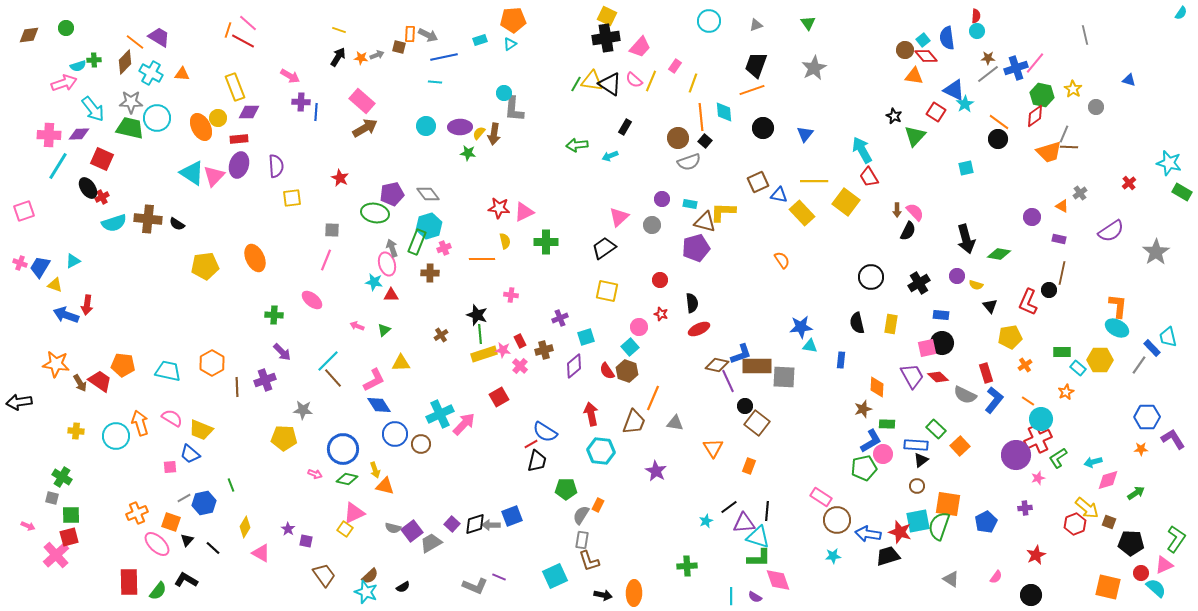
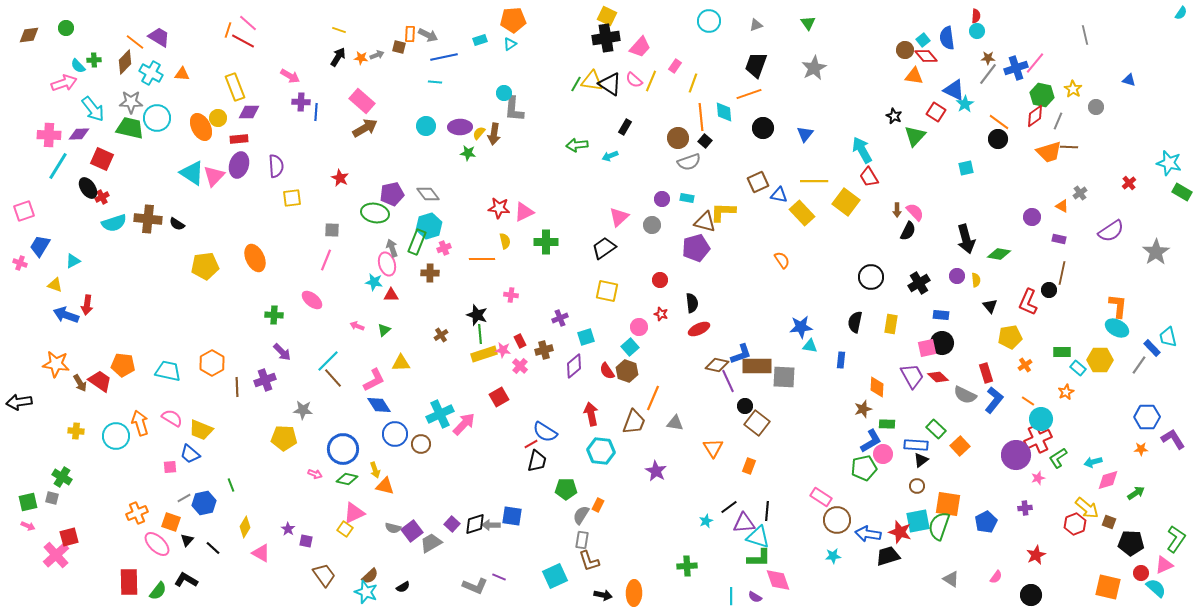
cyan semicircle at (78, 66): rotated 63 degrees clockwise
gray line at (988, 74): rotated 15 degrees counterclockwise
orange line at (752, 90): moved 3 px left, 4 px down
gray line at (1064, 134): moved 6 px left, 13 px up
cyan rectangle at (690, 204): moved 3 px left, 6 px up
blue trapezoid at (40, 267): moved 21 px up
yellow semicircle at (976, 285): moved 5 px up; rotated 112 degrees counterclockwise
black semicircle at (857, 323): moved 2 px left, 1 px up; rotated 25 degrees clockwise
green square at (71, 515): moved 43 px left, 13 px up; rotated 12 degrees counterclockwise
blue square at (512, 516): rotated 30 degrees clockwise
